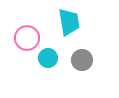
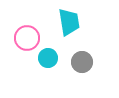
gray circle: moved 2 px down
